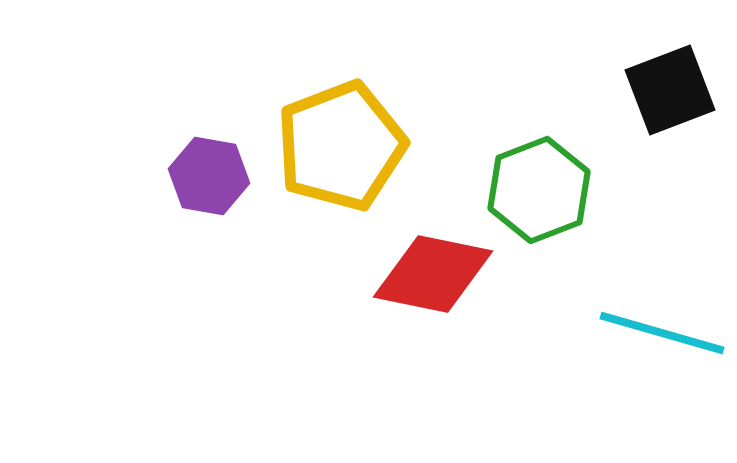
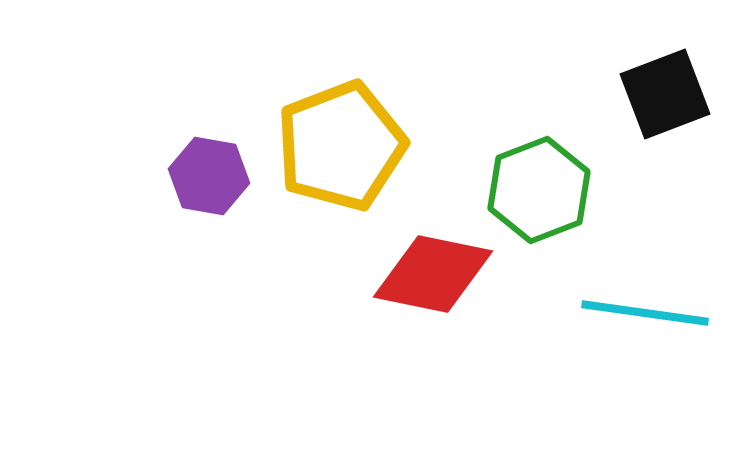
black square: moved 5 px left, 4 px down
cyan line: moved 17 px left, 20 px up; rotated 8 degrees counterclockwise
